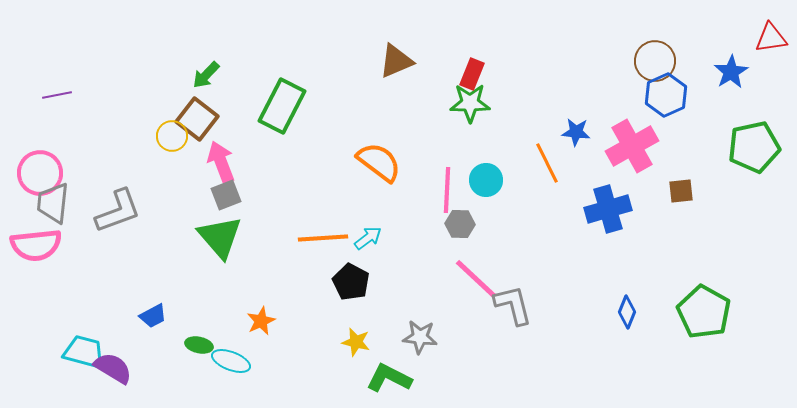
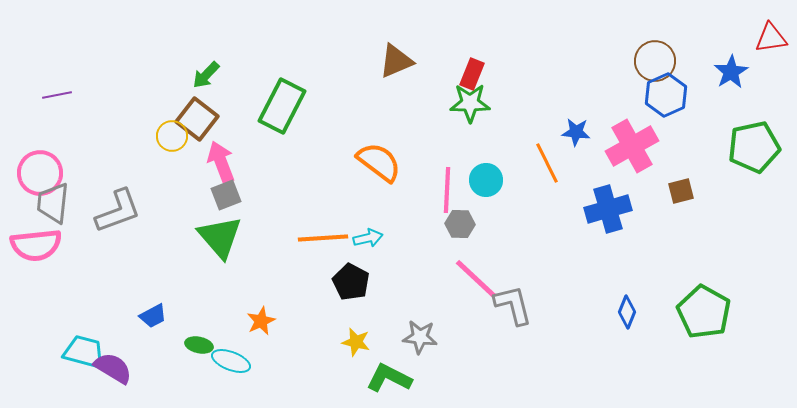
brown square at (681, 191): rotated 8 degrees counterclockwise
cyan arrow at (368, 238): rotated 24 degrees clockwise
